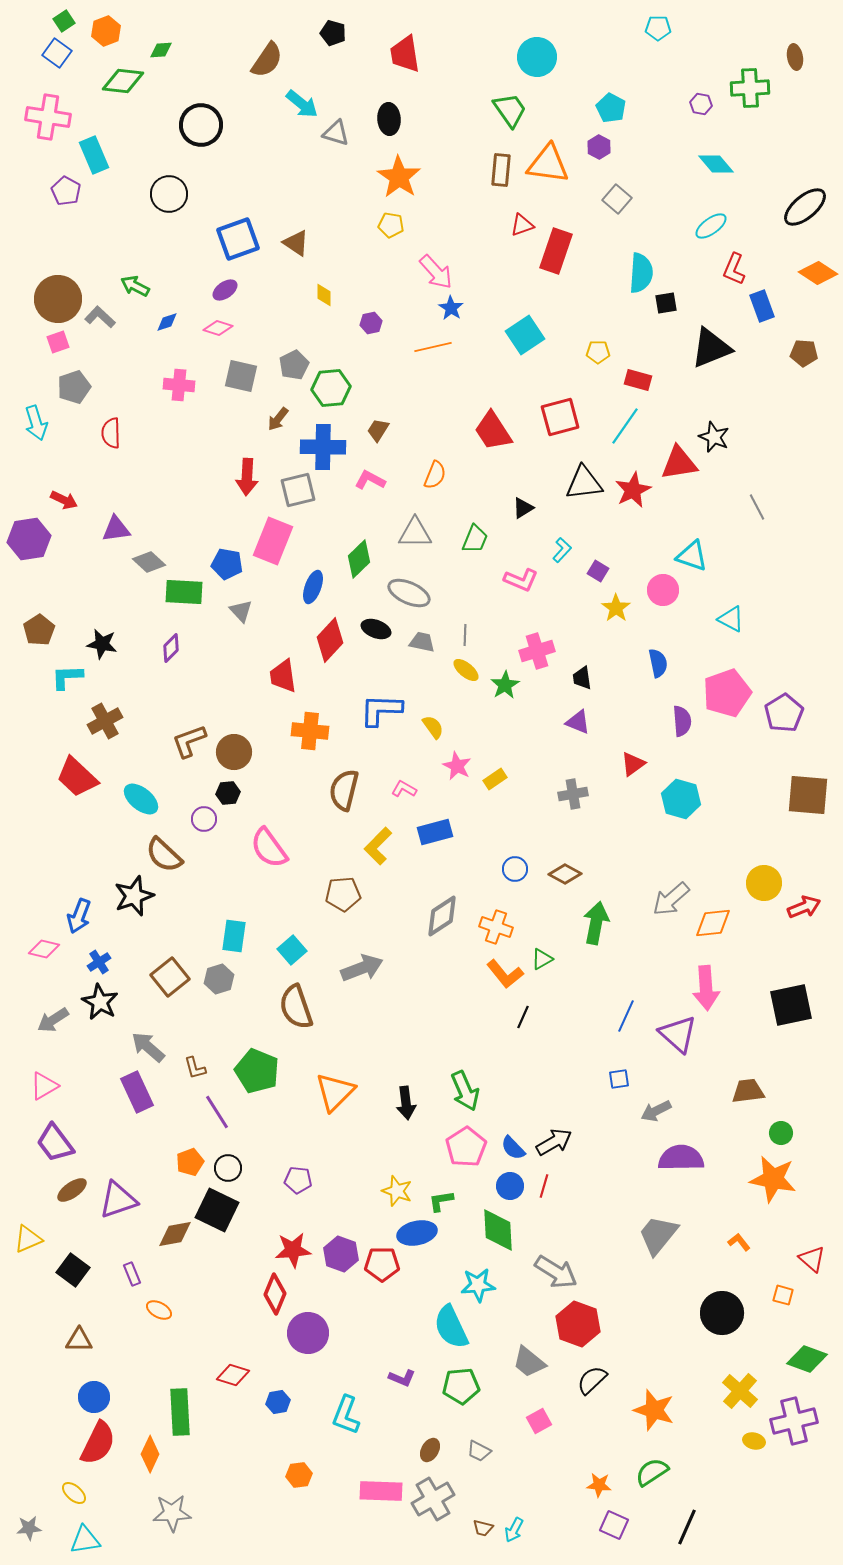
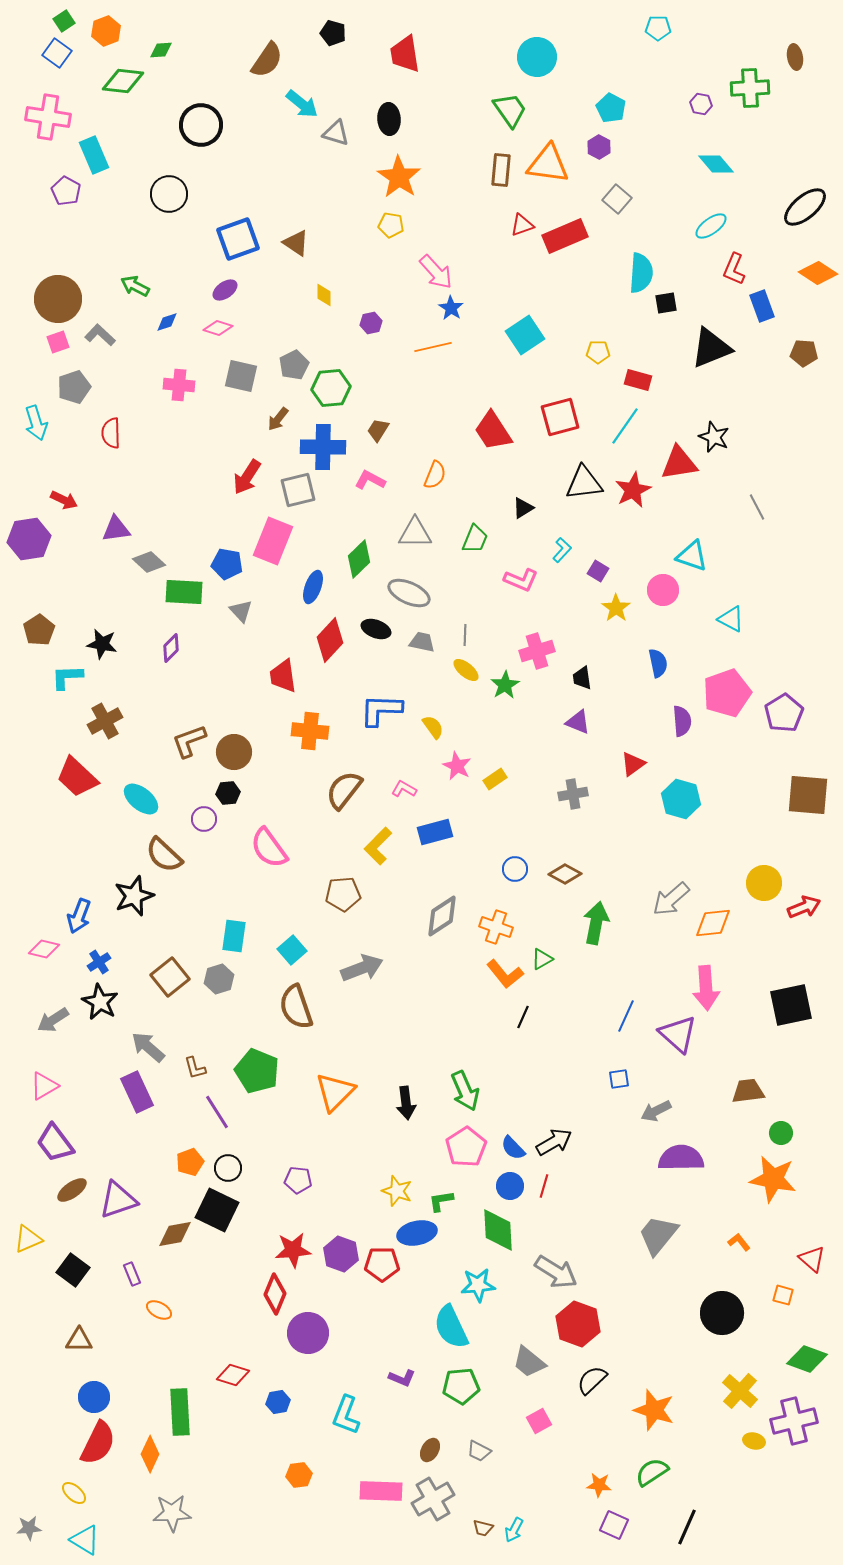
red rectangle at (556, 251): moved 9 px right, 15 px up; rotated 48 degrees clockwise
gray L-shape at (100, 317): moved 18 px down
red arrow at (247, 477): rotated 30 degrees clockwise
brown semicircle at (344, 790): rotated 24 degrees clockwise
cyan triangle at (85, 1540): rotated 40 degrees clockwise
